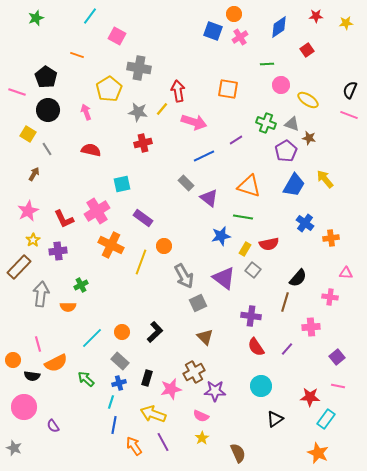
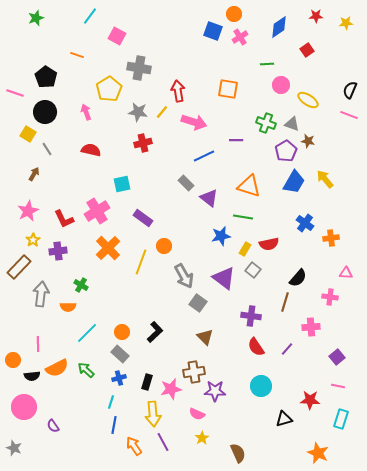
pink line at (17, 92): moved 2 px left, 1 px down
yellow line at (162, 109): moved 3 px down
black circle at (48, 110): moved 3 px left, 2 px down
brown star at (309, 138): moved 1 px left, 3 px down
purple line at (236, 140): rotated 32 degrees clockwise
blue trapezoid at (294, 185): moved 3 px up
orange cross at (111, 245): moved 3 px left, 3 px down; rotated 20 degrees clockwise
green cross at (81, 285): rotated 32 degrees counterclockwise
gray square at (198, 303): rotated 30 degrees counterclockwise
cyan line at (92, 338): moved 5 px left, 5 px up
pink line at (38, 344): rotated 14 degrees clockwise
gray rectangle at (120, 361): moved 7 px up
orange semicircle at (56, 363): moved 1 px right, 5 px down
brown cross at (194, 372): rotated 20 degrees clockwise
black semicircle at (32, 376): rotated 14 degrees counterclockwise
black rectangle at (147, 378): moved 4 px down
green arrow at (86, 379): moved 9 px up
blue cross at (119, 383): moved 5 px up
red star at (310, 397): moved 3 px down
yellow arrow at (153, 414): rotated 115 degrees counterclockwise
pink semicircle at (201, 416): moved 4 px left, 2 px up
black triangle at (275, 419): moved 9 px right; rotated 18 degrees clockwise
cyan rectangle at (326, 419): moved 15 px right; rotated 18 degrees counterclockwise
